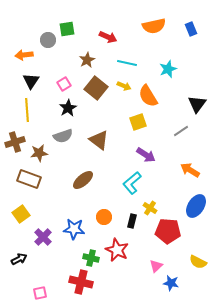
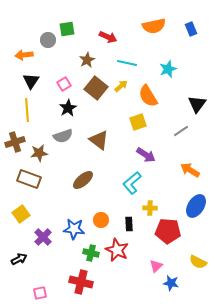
yellow arrow at (124, 86): moved 3 px left; rotated 64 degrees counterclockwise
yellow cross at (150, 208): rotated 32 degrees counterclockwise
orange circle at (104, 217): moved 3 px left, 3 px down
black rectangle at (132, 221): moved 3 px left, 3 px down; rotated 16 degrees counterclockwise
green cross at (91, 258): moved 5 px up
